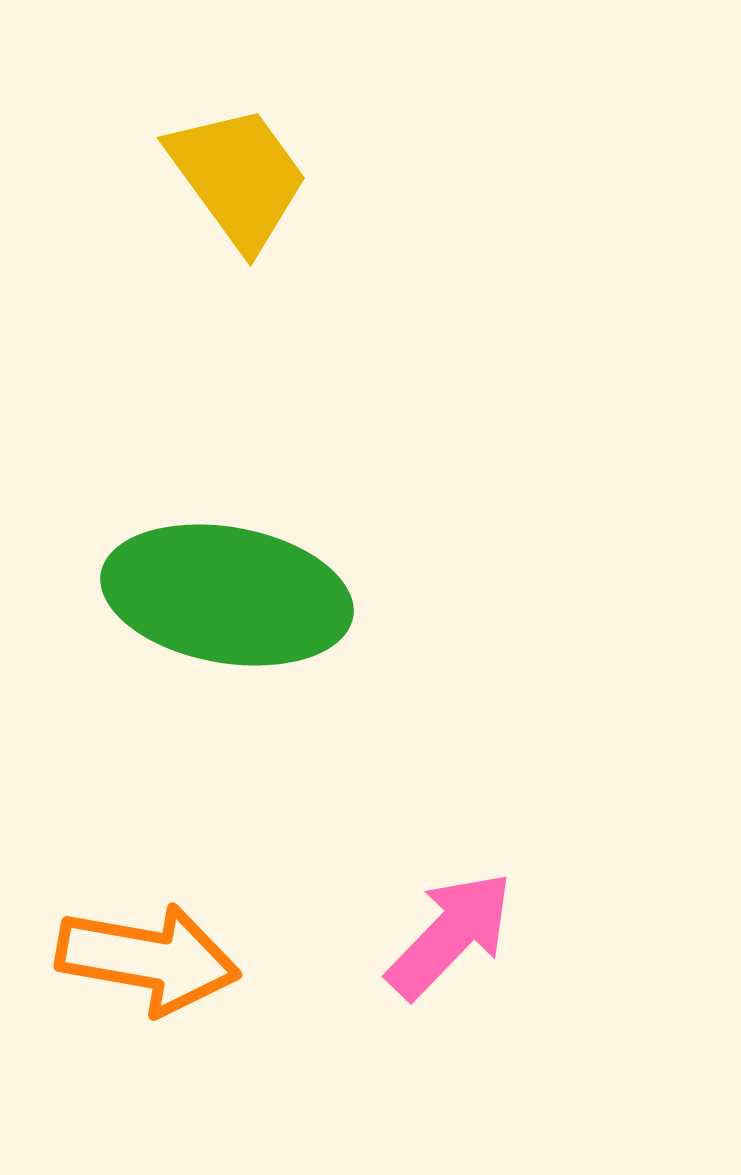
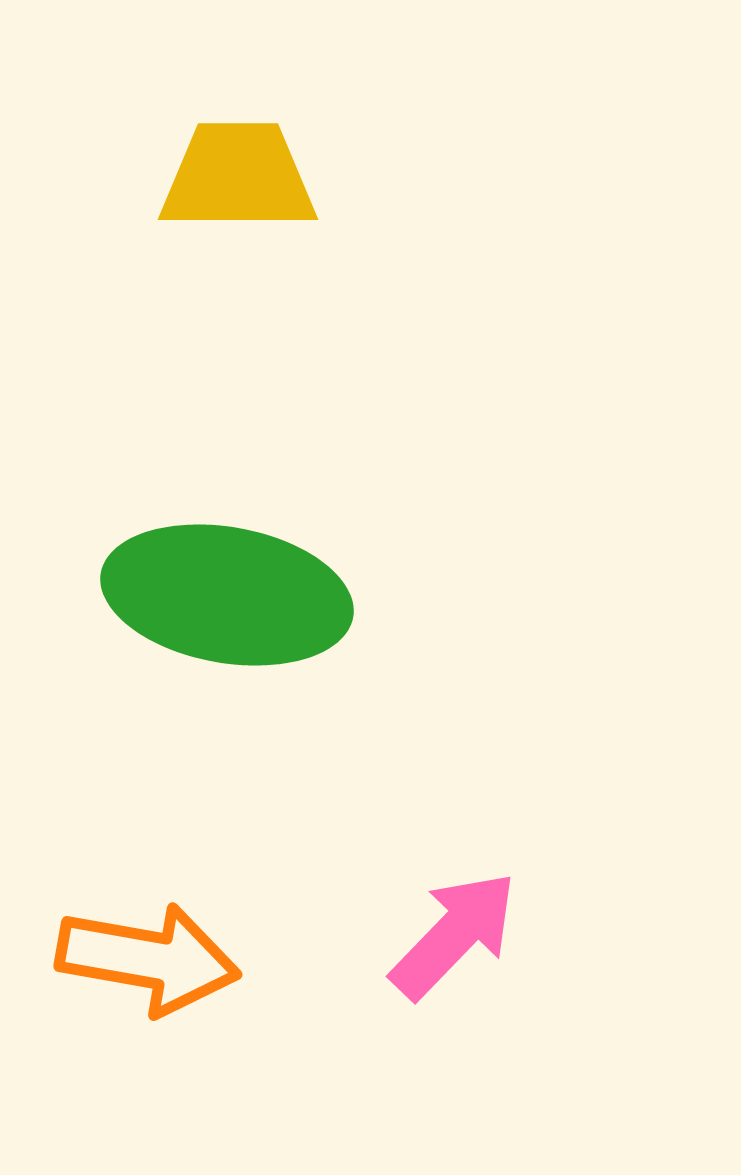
yellow trapezoid: rotated 54 degrees counterclockwise
pink arrow: moved 4 px right
